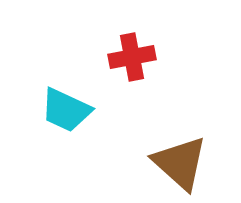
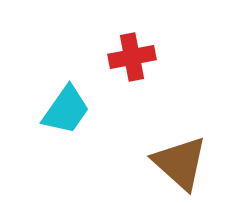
cyan trapezoid: rotated 80 degrees counterclockwise
